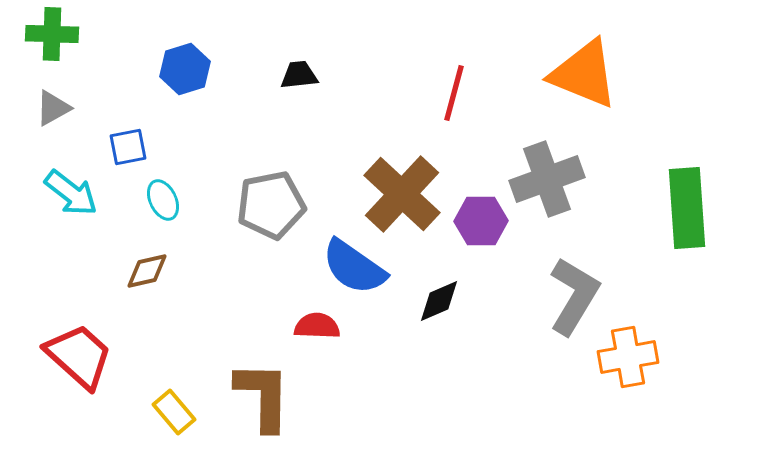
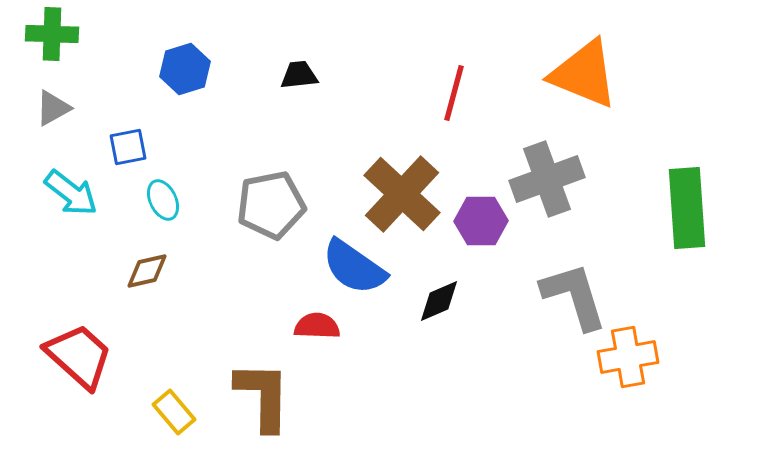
gray L-shape: rotated 48 degrees counterclockwise
